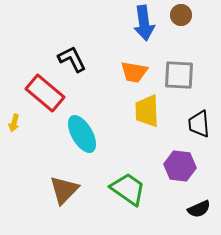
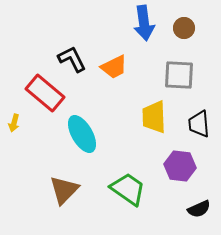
brown circle: moved 3 px right, 13 px down
orange trapezoid: moved 20 px left, 5 px up; rotated 36 degrees counterclockwise
yellow trapezoid: moved 7 px right, 6 px down
